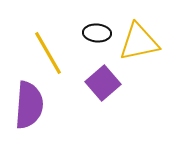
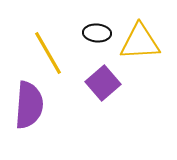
yellow triangle: moved 1 px right; rotated 9 degrees clockwise
